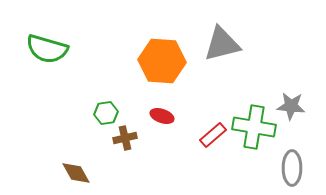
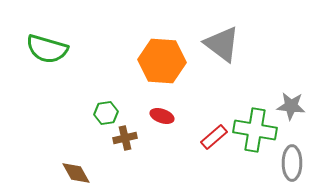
gray triangle: rotated 51 degrees clockwise
green cross: moved 1 px right, 3 px down
red rectangle: moved 1 px right, 2 px down
gray ellipse: moved 5 px up
